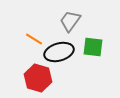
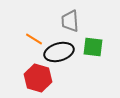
gray trapezoid: rotated 40 degrees counterclockwise
